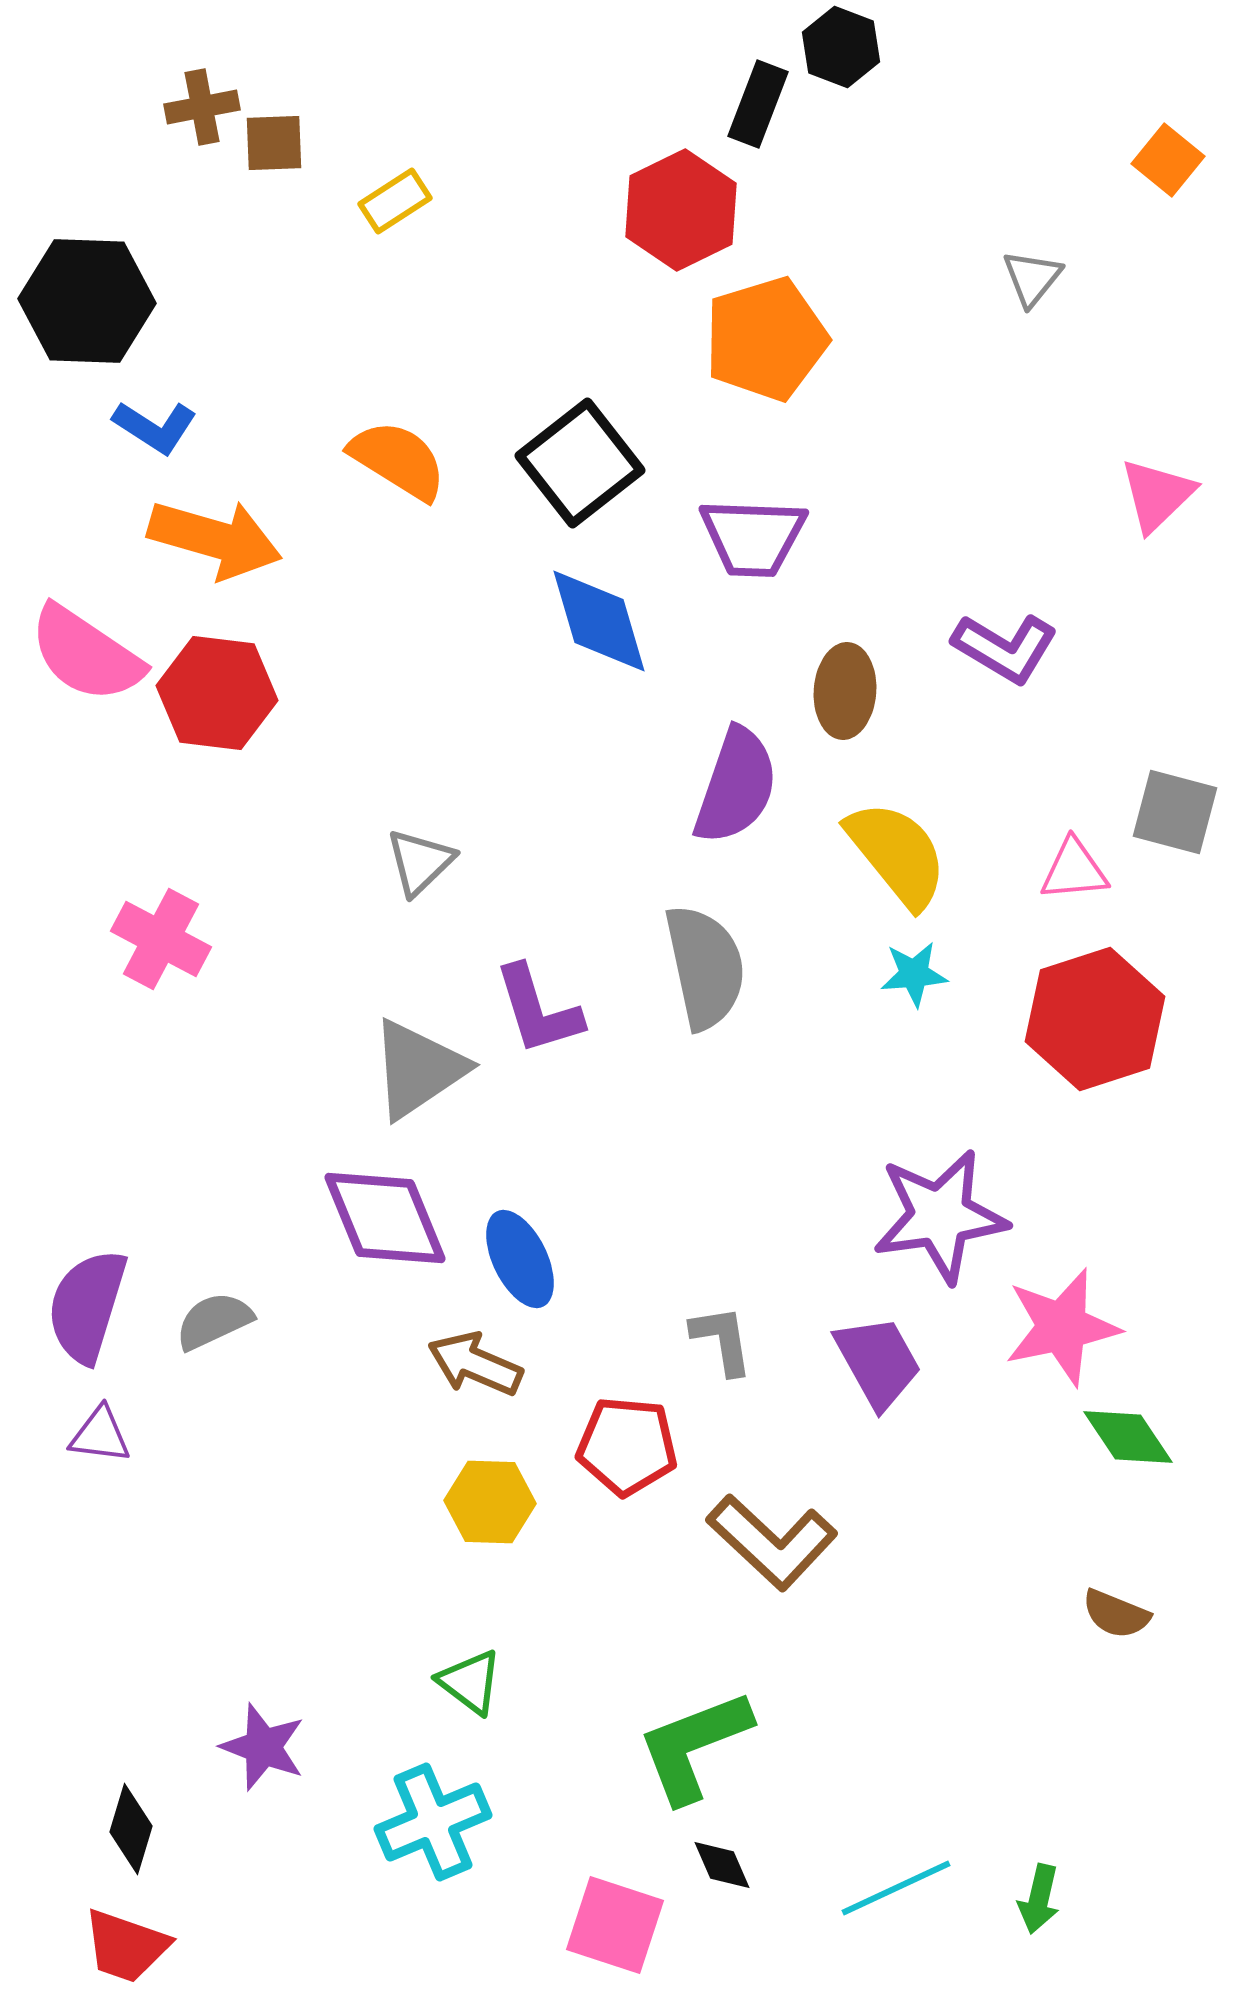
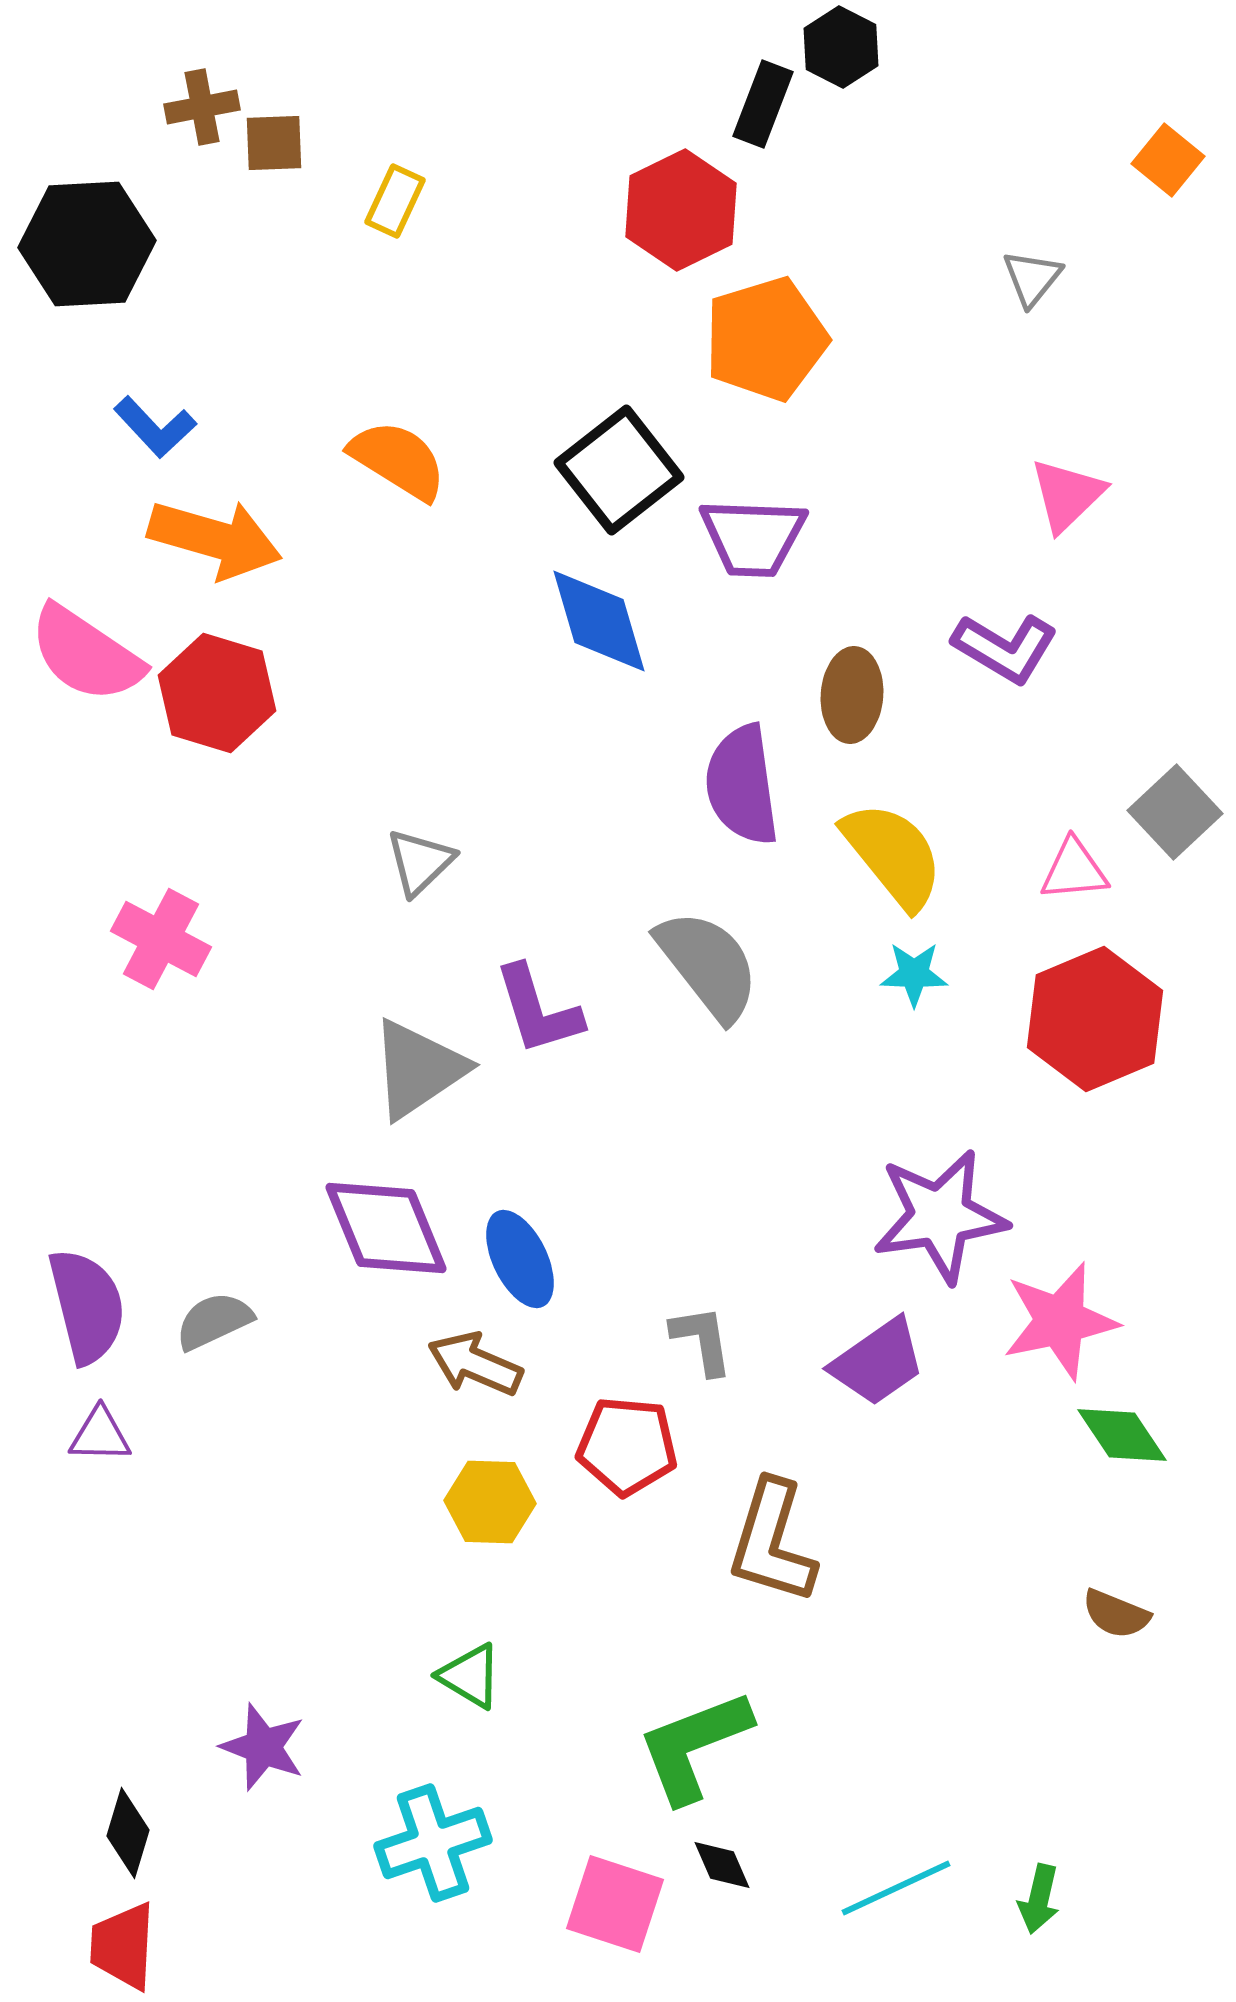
black hexagon at (841, 47): rotated 6 degrees clockwise
black rectangle at (758, 104): moved 5 px right
yellow rectangle at (395, 201): rotated 32 degrees counterclockwise
black hexagon at (87, 301): moved 57 px up; rotated 5 degrees counterclockwise
blue L-shape at (155, 427): rotated 14 degrees clockwise
black square at (580, 463): moved 39 px right, 7 px down
pink triangle at (1157, 495): moved 90 px left
brown ellipse at (845, 691): moved 7 px right, 4 px down
red hexagon at (217, 693): rotated 10 degrees clockwise
purple semicircle at (736, 786): moved 6 px right, 1 px up; rotated 153 degrees clockwise
gray square at (1175, 812): rotated 32 degrees clockwise
yellow semicircle at (897, 854): moved 4 px left, 1 px down
gray semicircle at (705, 967): moved 3 px right, 2 px up; rotated 26 degrees counterclockwise
cyan star at (914, 974): rotated 6 degrees clockwise
red hexagon at (1095, 1019): rotated 5 degrees counterclockwise
purple diamond at (385, 1218): moved 1 px right, 10 px down
purple semicircle at (87, 1306): rotated 149 degrees clockwise
pink star at (1062, 1327): moved 2 px left, 6 px up
gray L-shape at (722, 1340): moved 20 px left
purple trapezoid at (878, 1362): rotated 84 degrees clockwise
purple triangle at (100, 1435): rotated 6 degrees counterclockwise
green diamond at (1128, 1437): moved 6 px left, 2 px up
brown L-shape at (772, 1542): rotated 64 degrees clockwise
green triangle at (470, 1682): moved 6 px up; rotated 6 degrees counterclockwise
cyan cross at (433, 1822): moved 21 px down; rotated 4 degrees clockwise
black diamond at (131, 1829): moved 3 px left, 4 px down
pink square at (615, 1925): moved 21 px up
red trapezoid at (126, 1946): moved 3 px left; rotated 74 degrees clockwise
